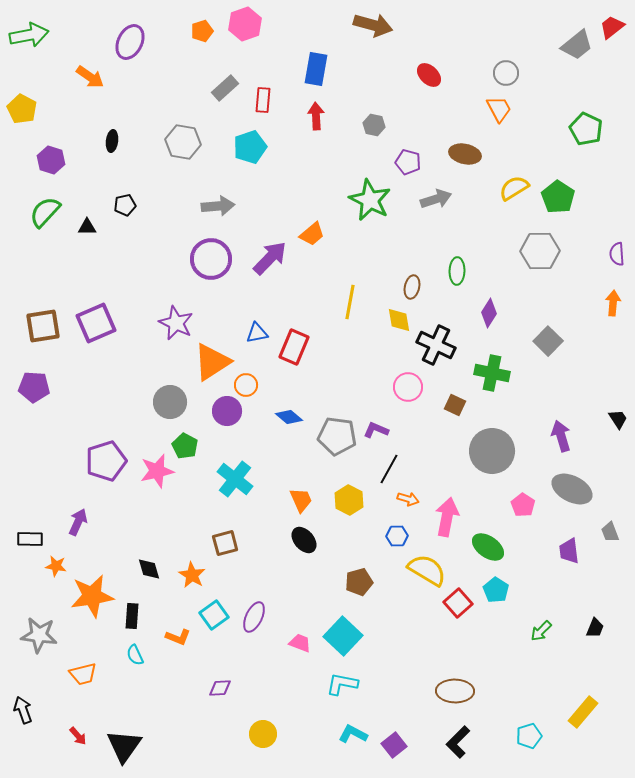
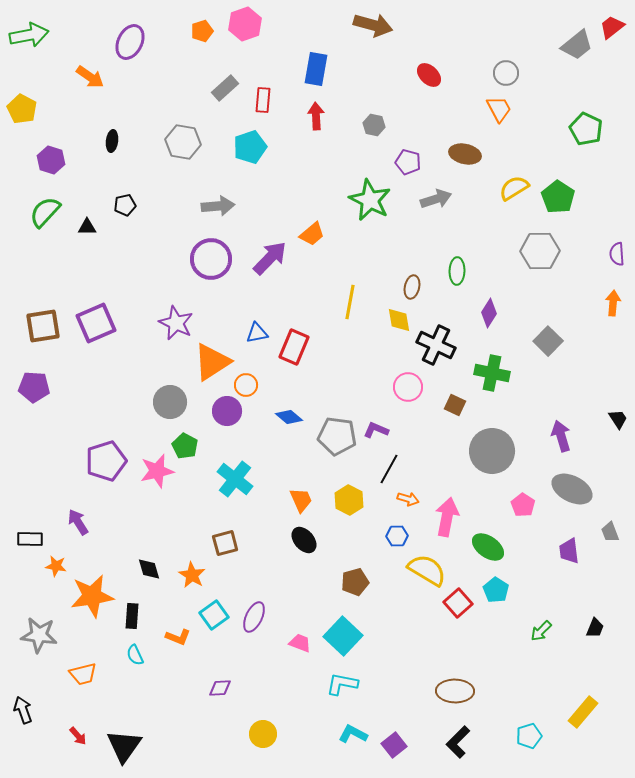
purple arrow at (78, 522): rotated 56 degrees counterclockwise
brown pentagon at (359, 582): moved 4 px left
